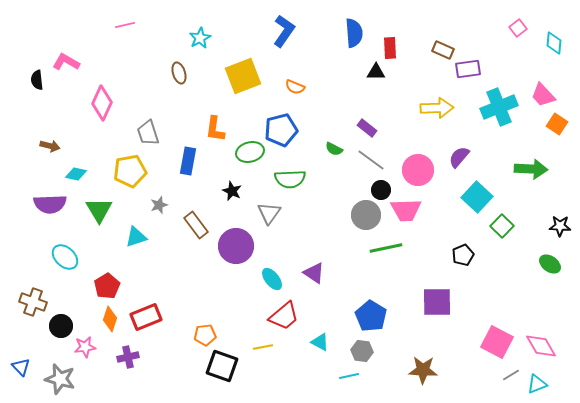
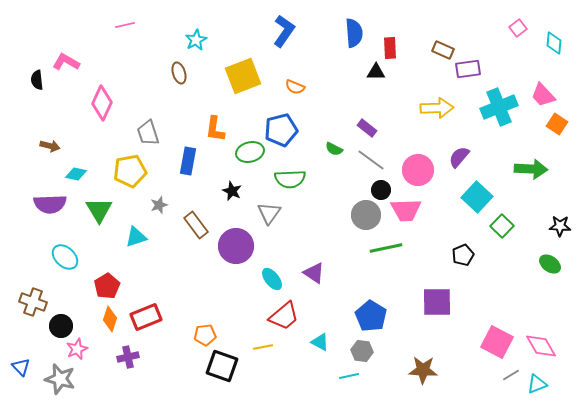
cyan star at (200, 38): moved 4 px left, 2 px down
pink star at (85, 347): moved 8 px left, 2 px down; rotated 15 degrees counterclockwise
